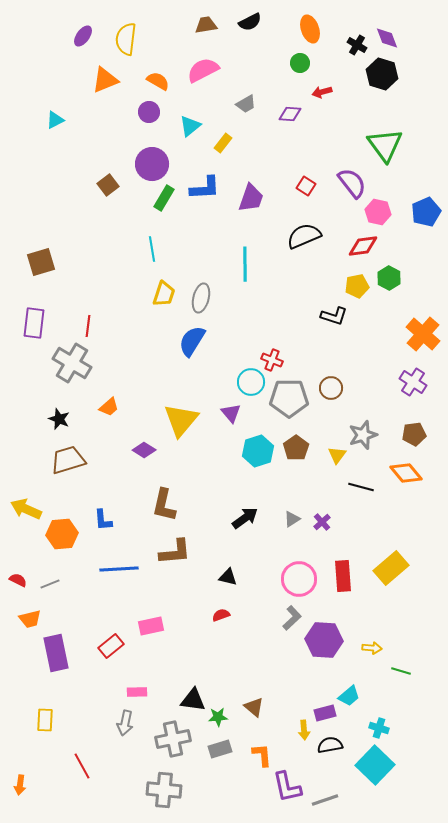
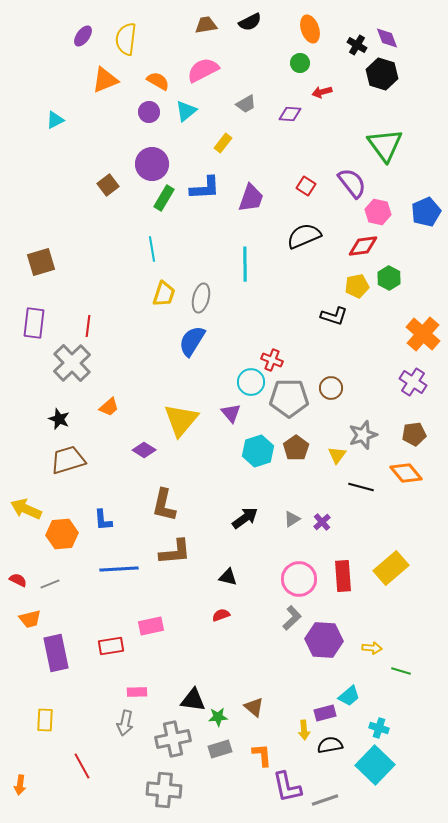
cyan triangle at (190, 126): moved 4 px left, 15 px up
gray cross at (72, 363): rotated 15 degrees clockwise
red rectangle at (111, 646): rotated 30 degrees clockwise
